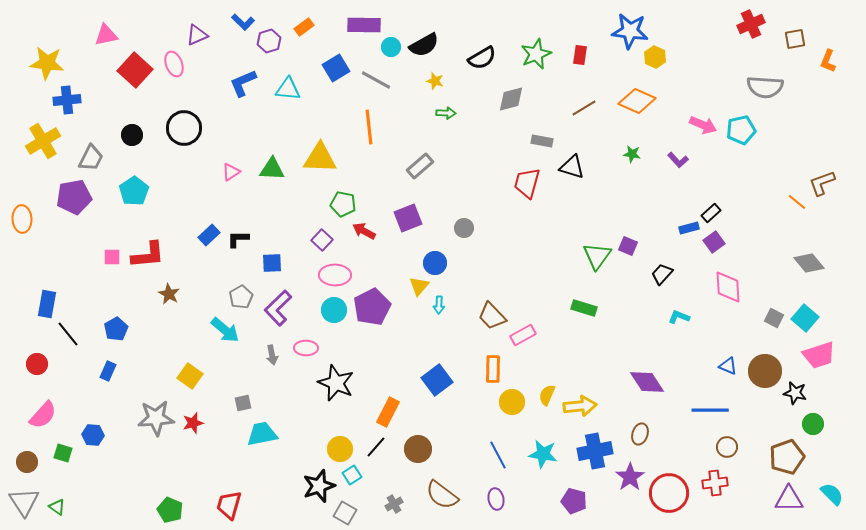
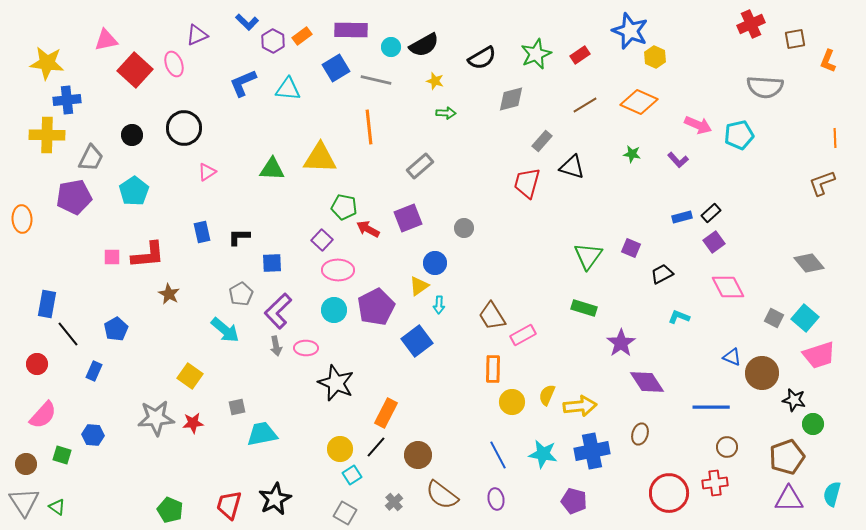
blue L-shape at (243, 22): moved 4 px right
purple rectangle at (364, 25): moved 13 px left, 5 px down
orange rectangle at (304, 27): moved 2 px left, 9 px down
blue star at (630, 31): rotated 15 degrees clockwise
pink triangle at (106, 35): moved 5 px down
purple hexagon at (269, 41): moved 4 px right; rotated 15 degrees counterclockwise
red rectangle at (580, 55): rotated 48 degrees clockwise
gray line at (376, 80): rotated 16 degrees counterclockwise
orange diamond at (637, 101): moved 2 px right, 1 px down
brown line at (584, 108): moved 1 px right, 3 px up
pink arrow at (703, 125): moved 5 px left
cyan pentagon at (741, 130): moved 2 px left, 5 px down
yellow cross at (43, 141): moved 4 px right, 6 px up; rotated 32 degrees clockwise
gray rectangle at (542, 141): rotated 60 degrees counterclockwise
pink triangle at (231, 172): moved 24 px left
orange line at (797, 202): moved 38 px right, 64 px up; rotated 48 degrees clockwise
green pentagon at (343, 204): moved 1 px right, 3 px down
blue rectangle at (689, 228): moved 7 px left, 11 px up
red arrow at (364, 231): moved 4 px right, 2 px up
blue rectangle at (209, 235): moved 7 px left, 3 px up; rotated 60 degrees counterclockwise
black L-shape at (238, 239): moved 1 px right, 2 px up
purple square at (628, 246): moved 3 px right, 2 px down
green triangle at (597, 256): moved 9 px left
black trapezoid at (662, 274): rotated 20 degrees clockwise
pink ellipse at (335, 275): moved 3 px right, 5 px up
yellow triangle at (419, 286): rotated 15 degrees clockwise
pink diamond at (728, 287): rotated 24 degrees counterclockwise
gray pentagon at (241, 297): moved 3 px up
purple pentagon at (372, 307): moved 4 px right
purple L-shape at (278, 308): moved 3 px down
brown trapezoid at (492, 316): rotated 12 degrees clockwise
gray arrow at (272, 355): moved 4 px right, 9 px up
blue triangle at (728, 366): moved 4 px right, 9 px up
blue rectangle at (108, 371): moved 14 px left
brown circle at (765, 371): moved 3 px left, 2 px down
blue square at (437, 380): moved 20 px left, 39 px up
black star at (795, 393): moved 1 px left, 7 px down
gray square at (243, 403): moved 6 px left, 4 px down
blue line at (710, 410): moved 1 px right, 3 px up
orange rectangle at (388, 412): moved 2 px left, 1 px down
red star at (193, 423): rotated 10 degrees clockwise
brown circle at (418, 449): moved 6 px down
blue cross at (595, 451): moved 3 px left
green square at (63, 453): moved 1 px left, 2 px down
brown circle at (27, 462): moved 1 px left, 2 px down
purple star at (630, 477): moved 9 px left, 134 px up
black star at (319, 486): moved 44 px left, 13 px down; rotated 8 degrees counterclockwise
cyan semicircle at (832, 494): rotated 120 degrees counterclockwise
gray cross at (394, 504): moved 2 px up; rotated 12 degrees counterclockwise
